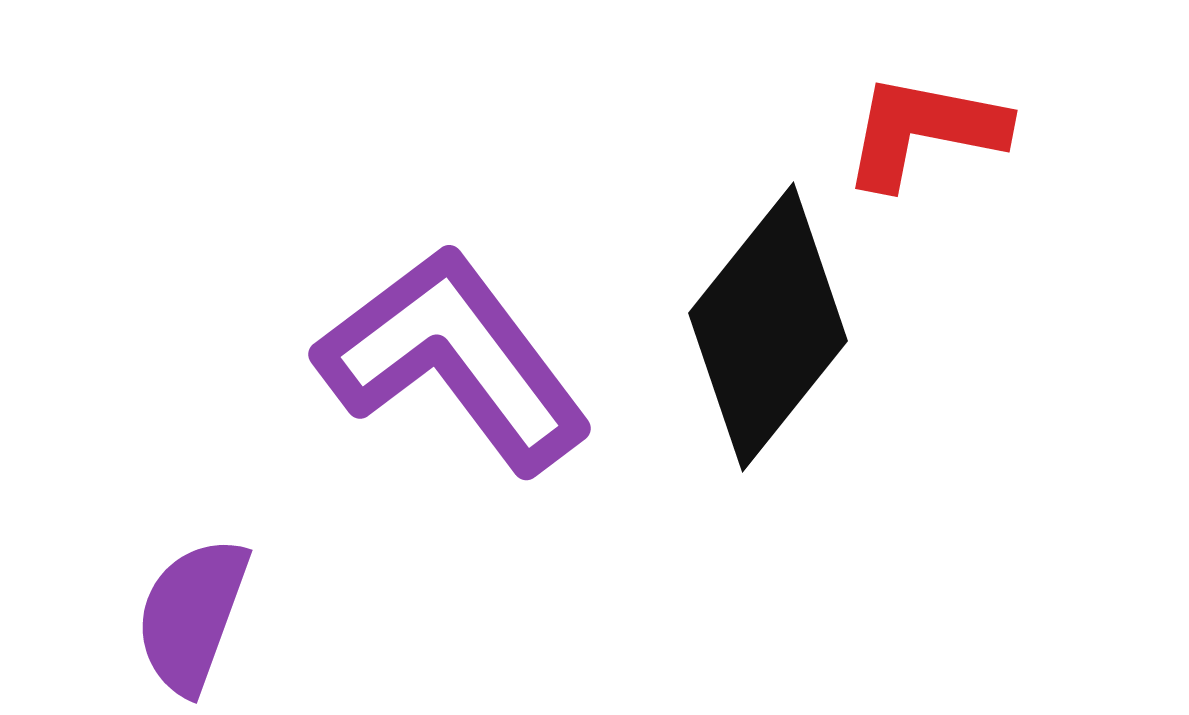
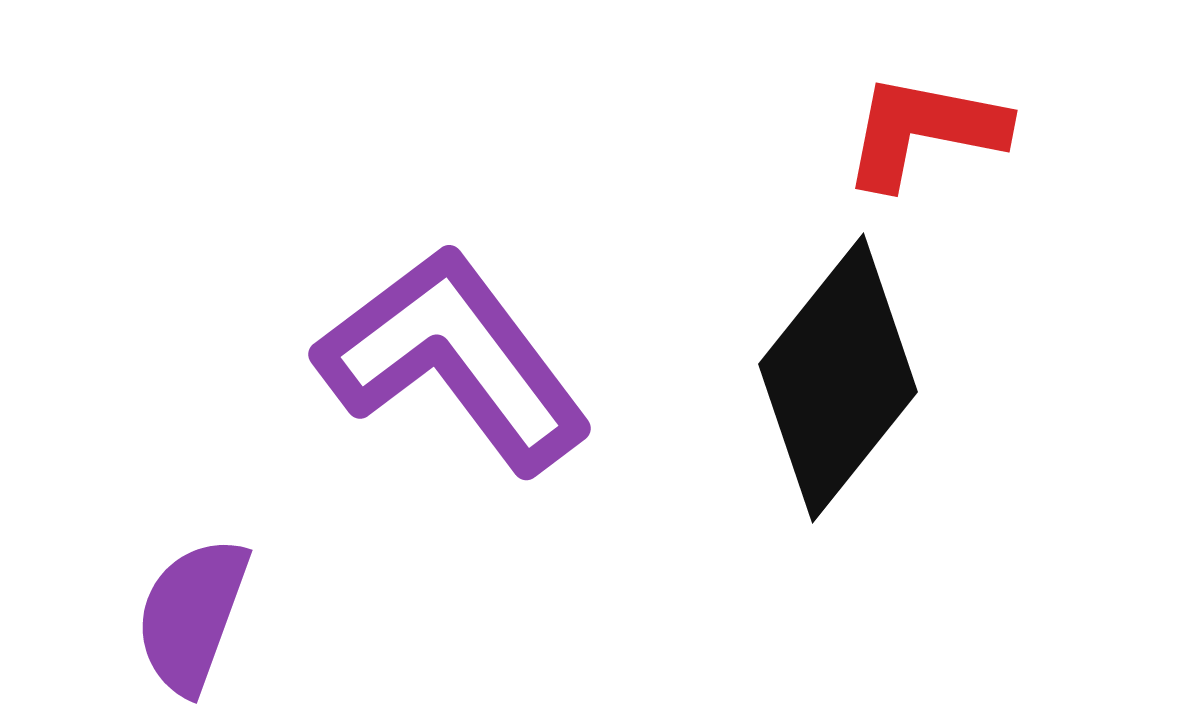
black diamond: moved 70 px right, 51 px down
